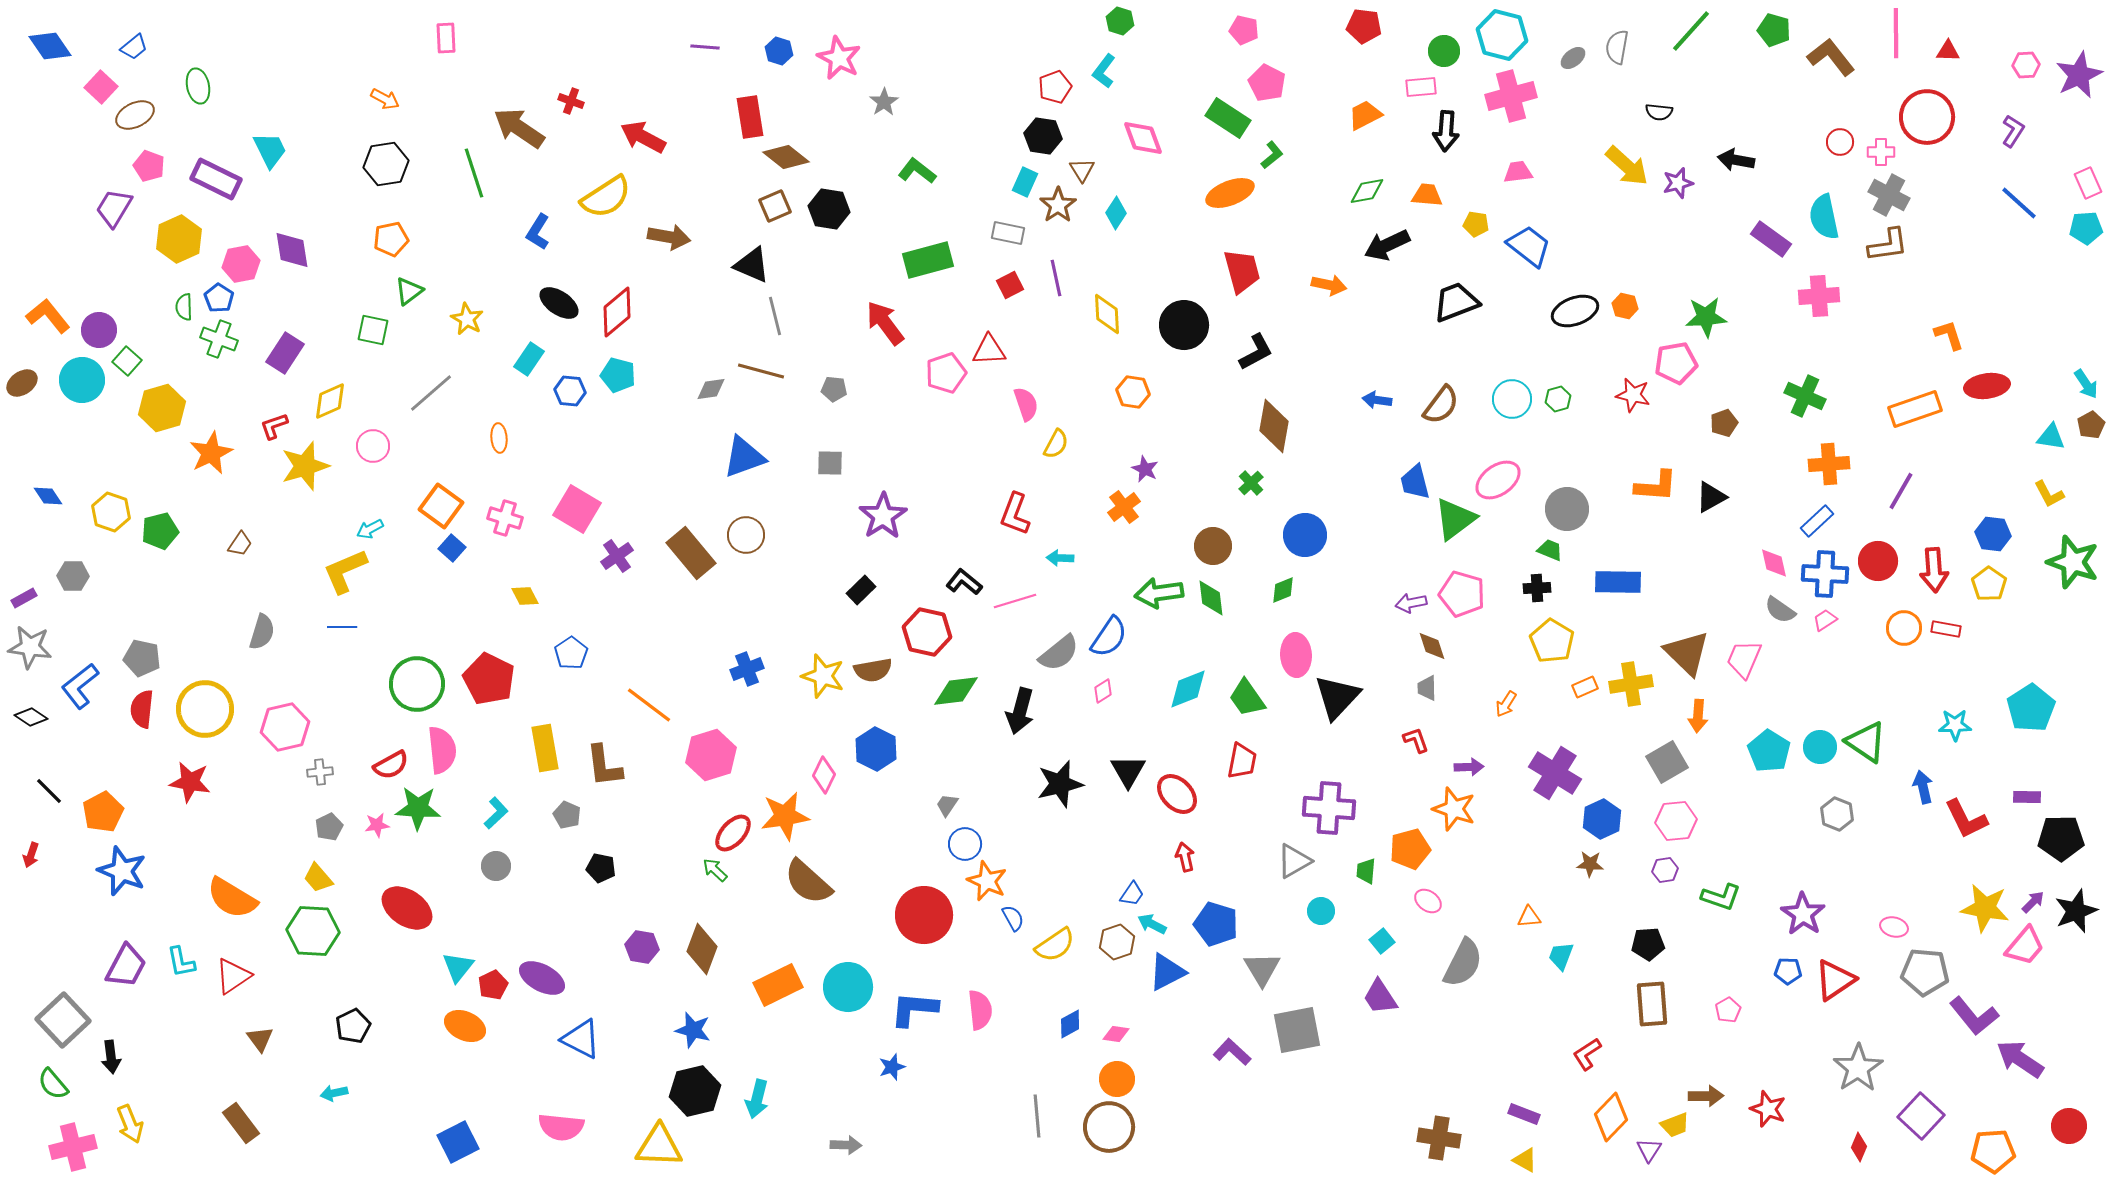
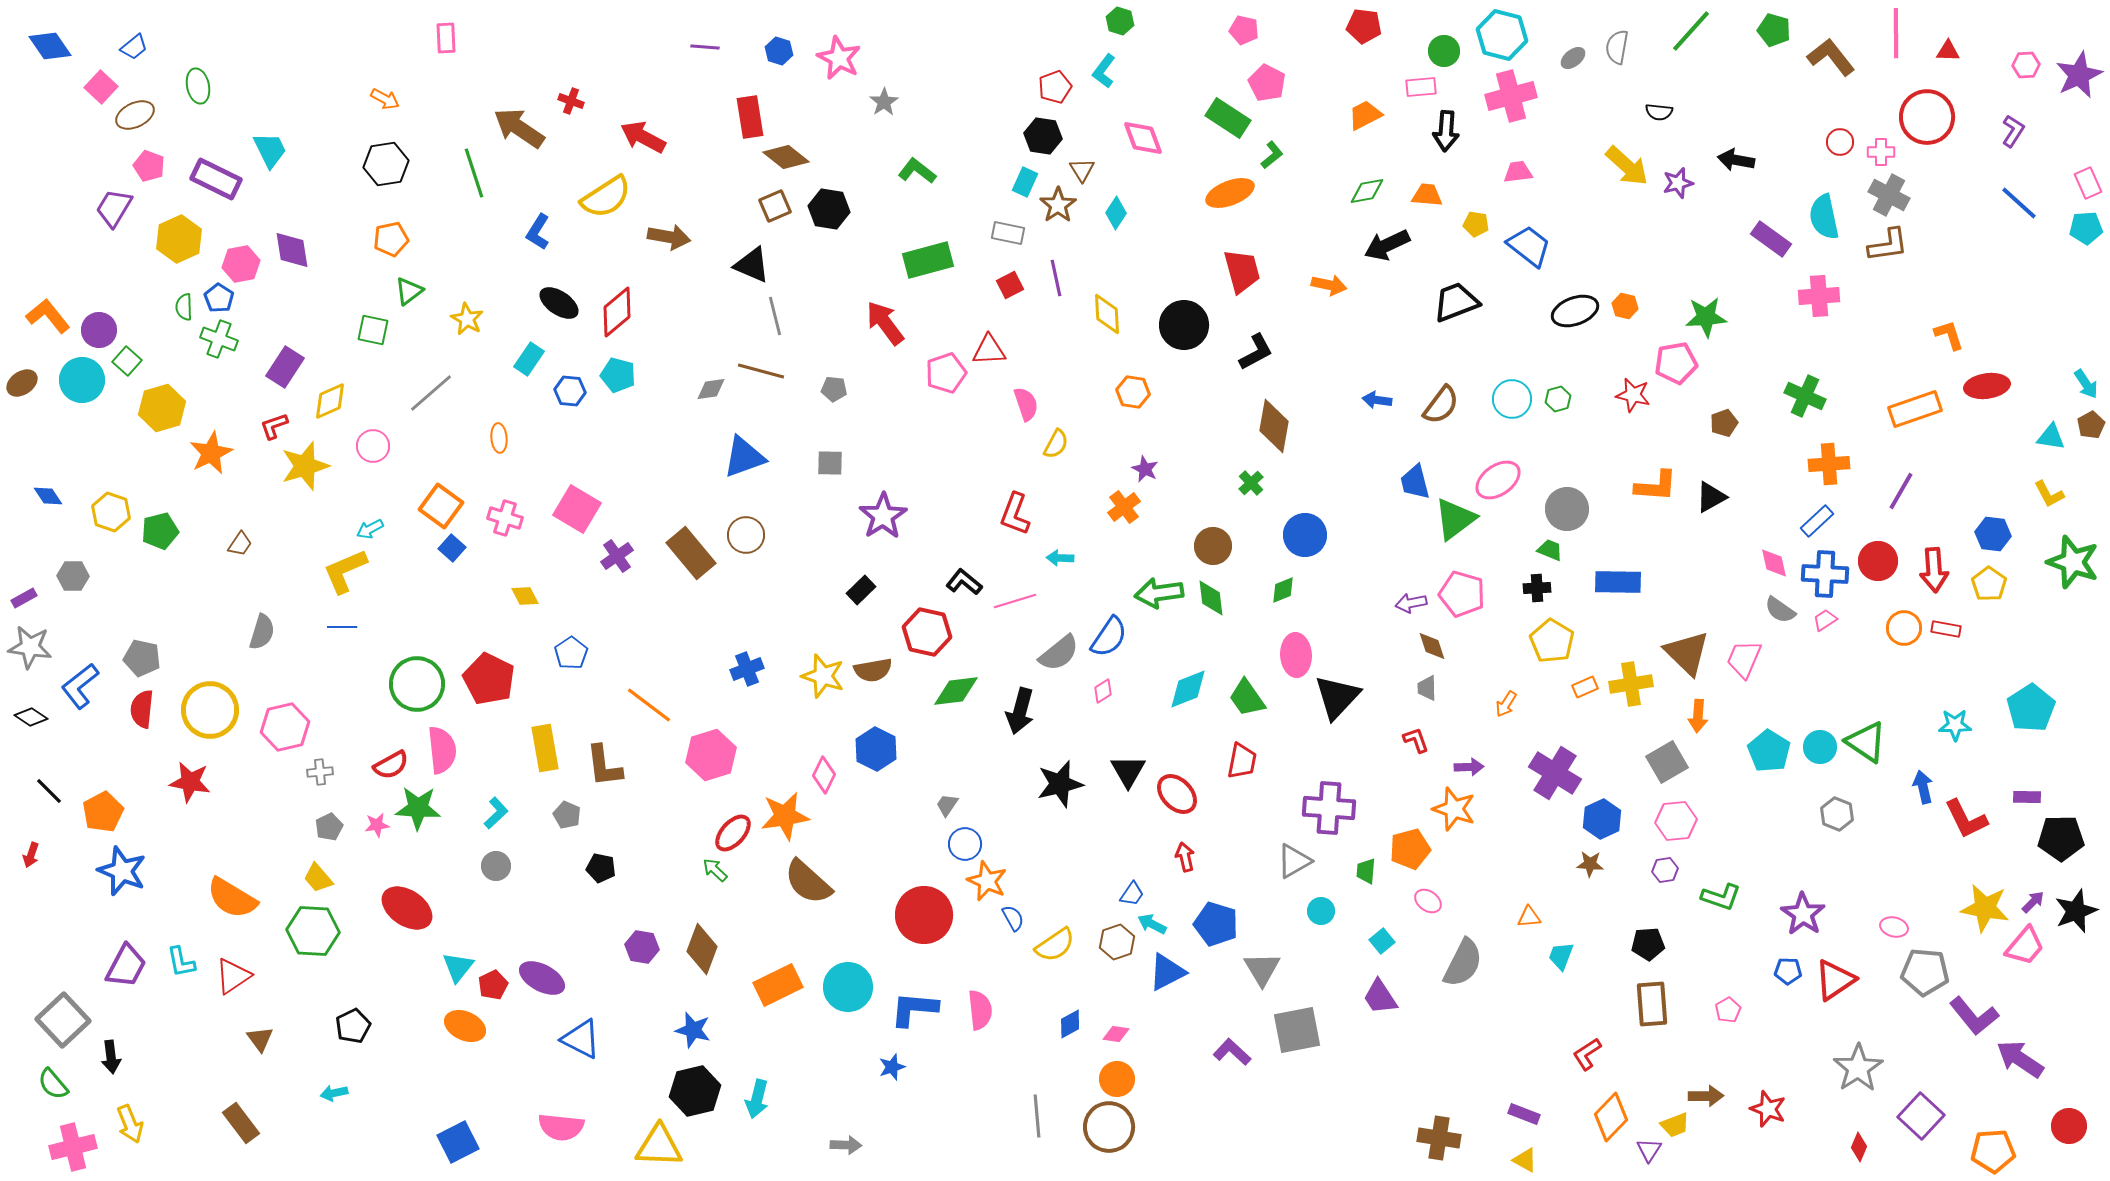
purple rectangle at (285, 353): moved 14 px down
yellow circle at (205, 709): moved 5 px right, 1 px down
